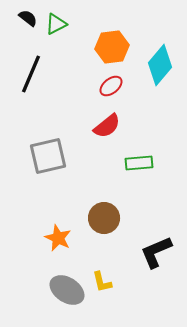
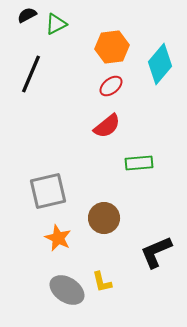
black semicircle: moved 1 px left, 3 px up; rotated 66 degrees counterclockwise
cyan diamond: moved 1 px up
gray square: moved 35 px down
